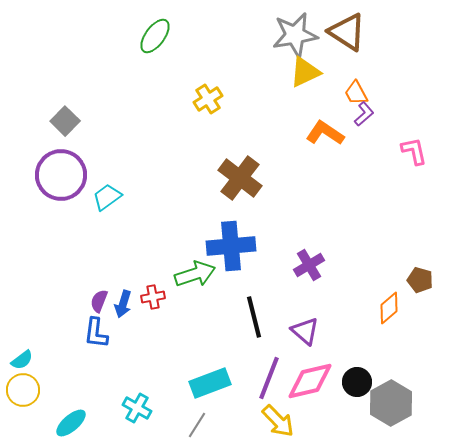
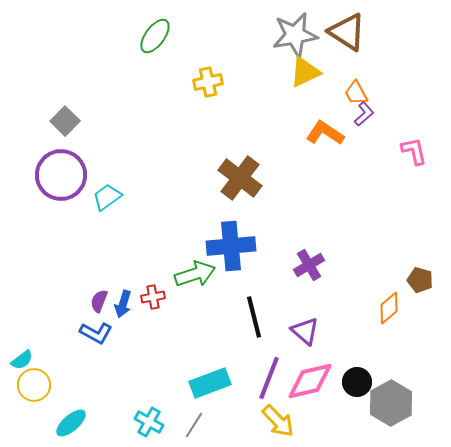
yellow cross: moved 17 px up; rotated 20 degrees clockwise
blue L-shape: rotated 68 degrees counterclockwise
yellow circle: moved 11 px right, 5 px up
cyan cross: moved 12 px right, 14 px down
gray line: moved 3 px left
